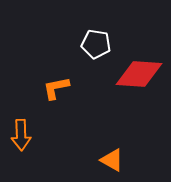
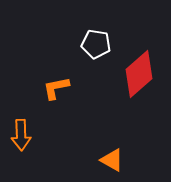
red diamond: rotated 45 degrees counterclockwise
